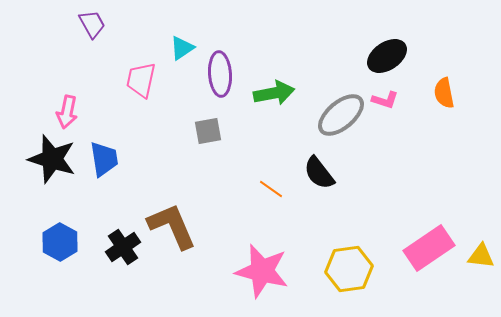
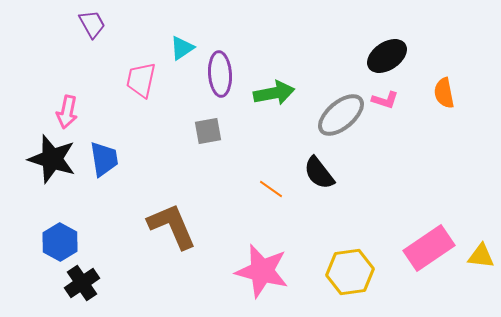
black cross: moved 41 px left, 36 px down
yellow hexagon: moved 1 px right, 3 px down
